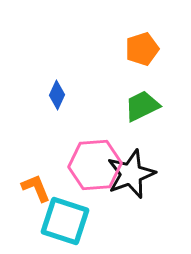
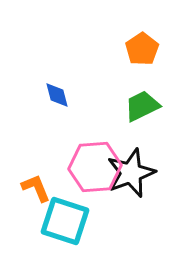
orange pentagon: rotated 16 degrees counterclockwise
blue diamond: rotated 40 degrees counterclockwise
pink hexagon: moved 2 px down
black star: moved 1 px up
